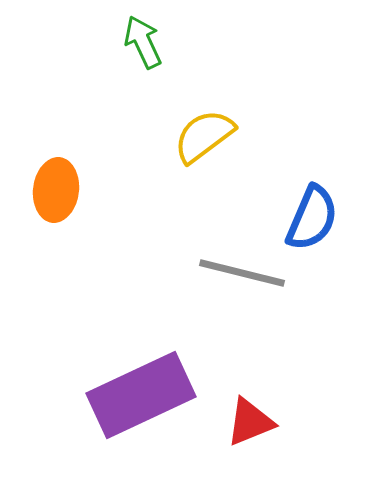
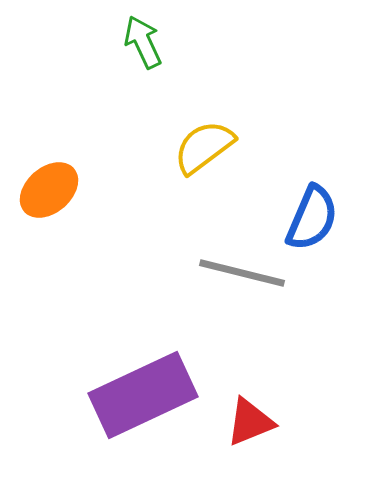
yellow semicircle: moved 11 px down
orange ellipse: moved 7 px left; rotated 42 degrees clockwise
purple rectangle: moved 2 px right
